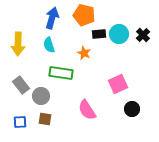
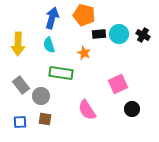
black cross: rotated 16 degrees counterclockwise
